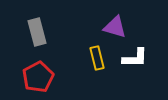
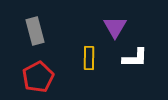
purple triangle: rotated 45 degrees clockwise
gray rectangle: moved 2 px left, 1 px up
yellow rectangle: moved 8 px left; rotated 15 degrees clockwise
